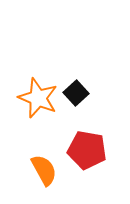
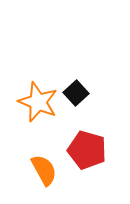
orange star: moved 4 px down
red pentagon: rotated 6 degrees clockwise
